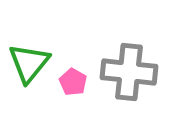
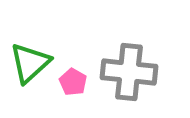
green triangle: moved 1 px right; rotated 9 degrees clockwise
